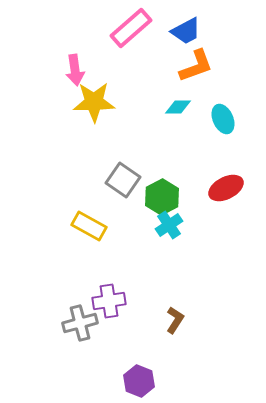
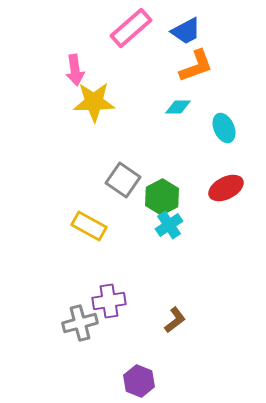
cyan ellipse: moved 1 px right, 9 px down
brown L-shape: rotated 20 degrees clockwise
